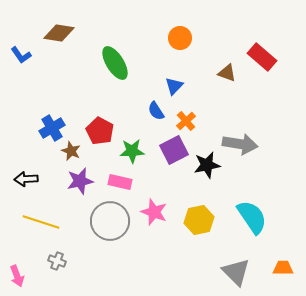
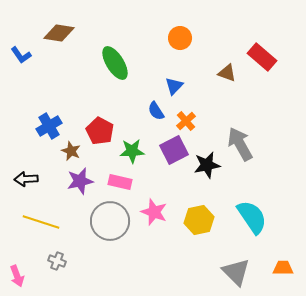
blue cross: moved 3 px left, 2 px up
gray arrow: rotated 128 degrees counterclockwise
